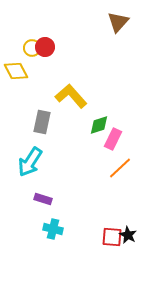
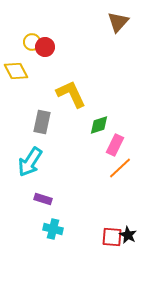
yellow circle: moved 6 px up
yellow L-shape: moved 2 px up; rotated 16 degrees clockwise
pink rectangle: moved 2 px right, 6 px down
